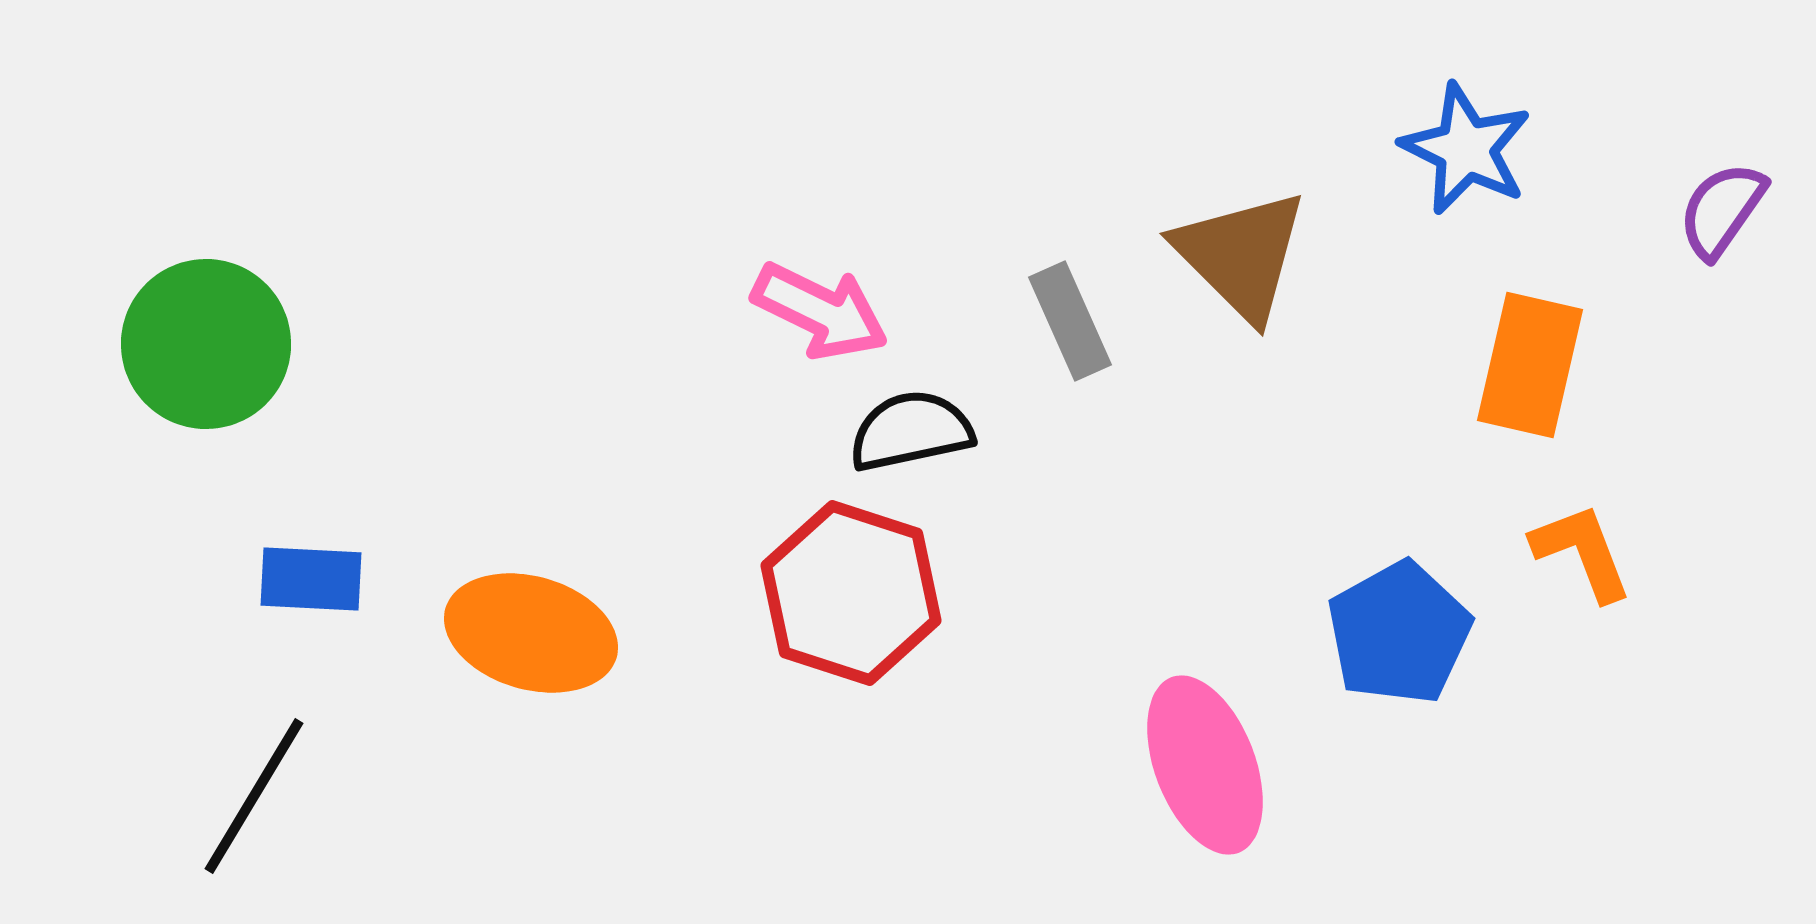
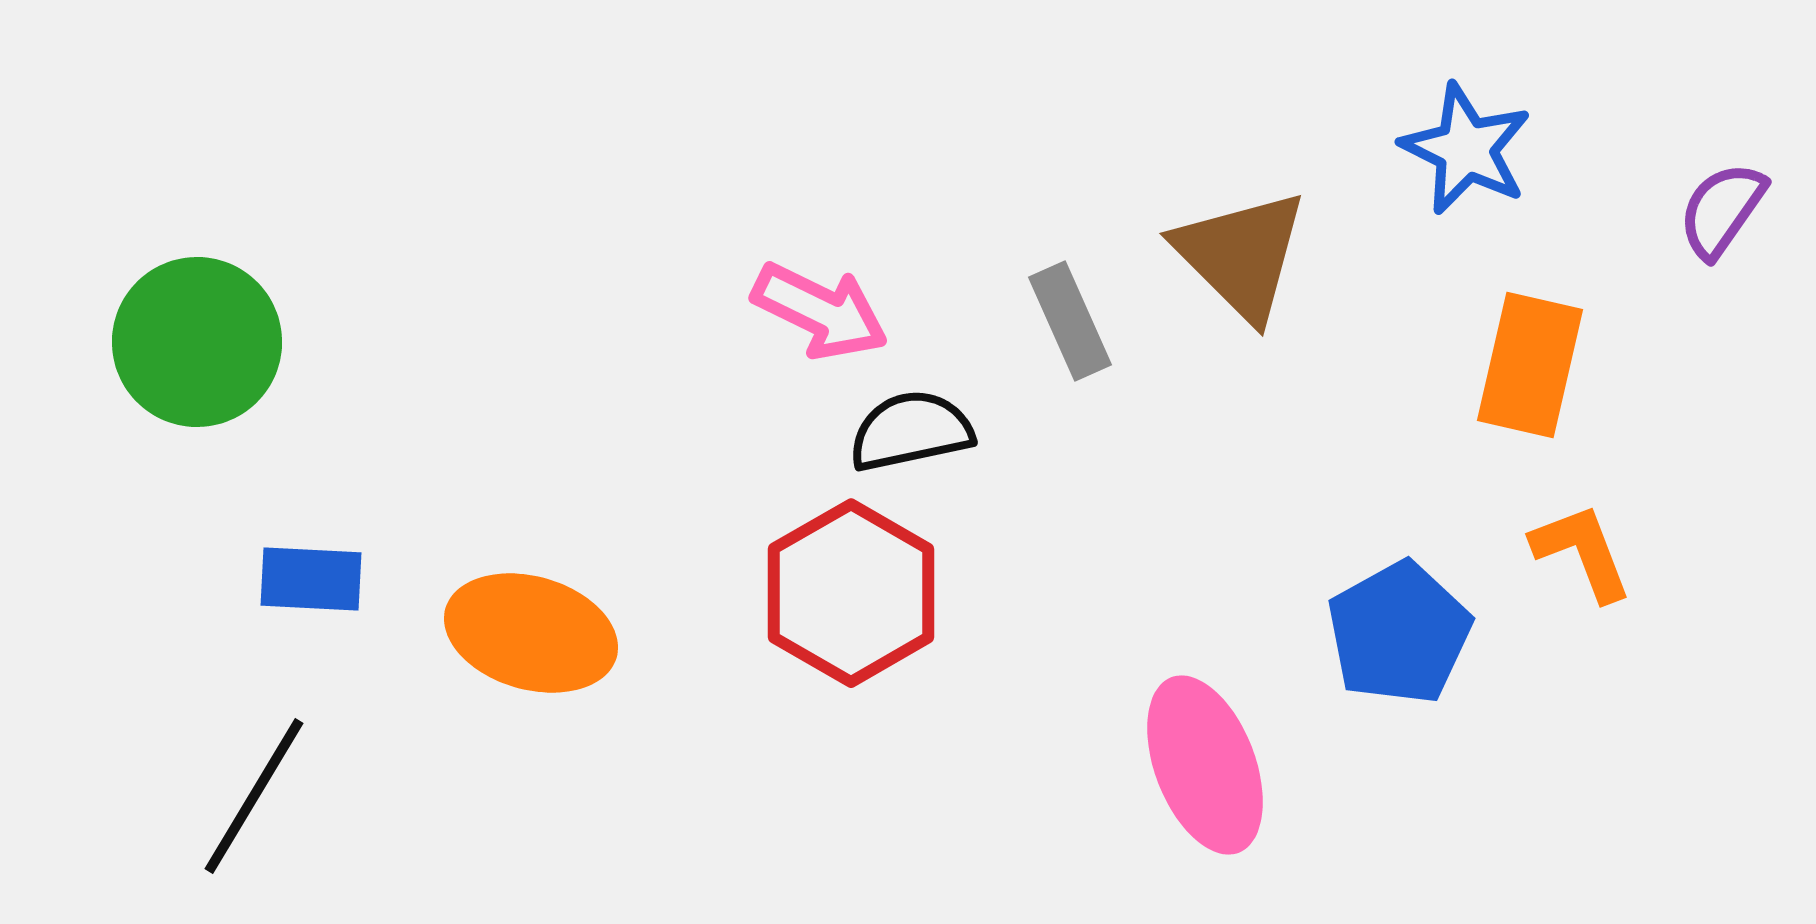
green circle: moved 9 px left, 2 px up
red hexagon: rotated 12 degrees clockwise
